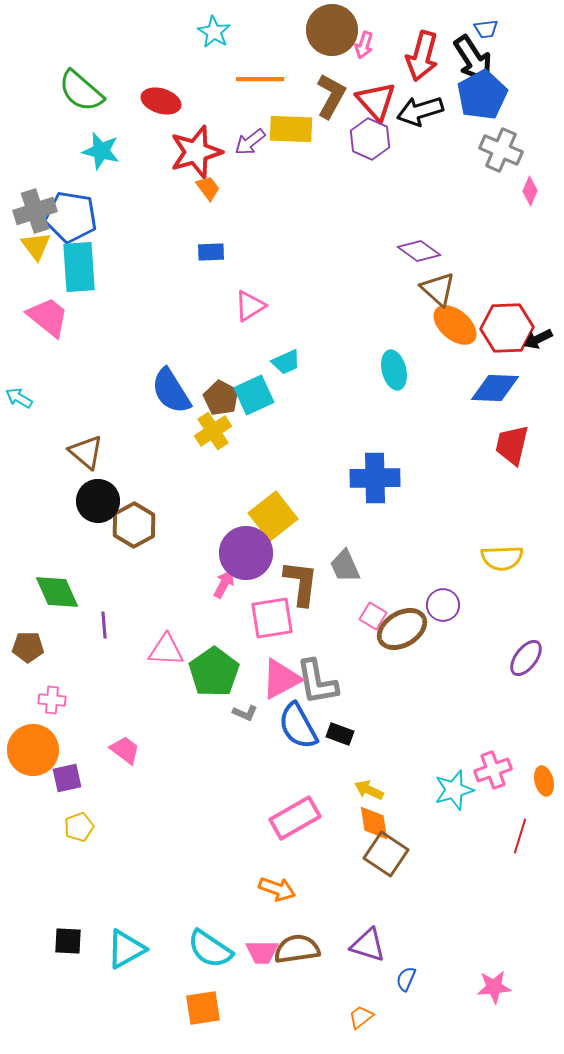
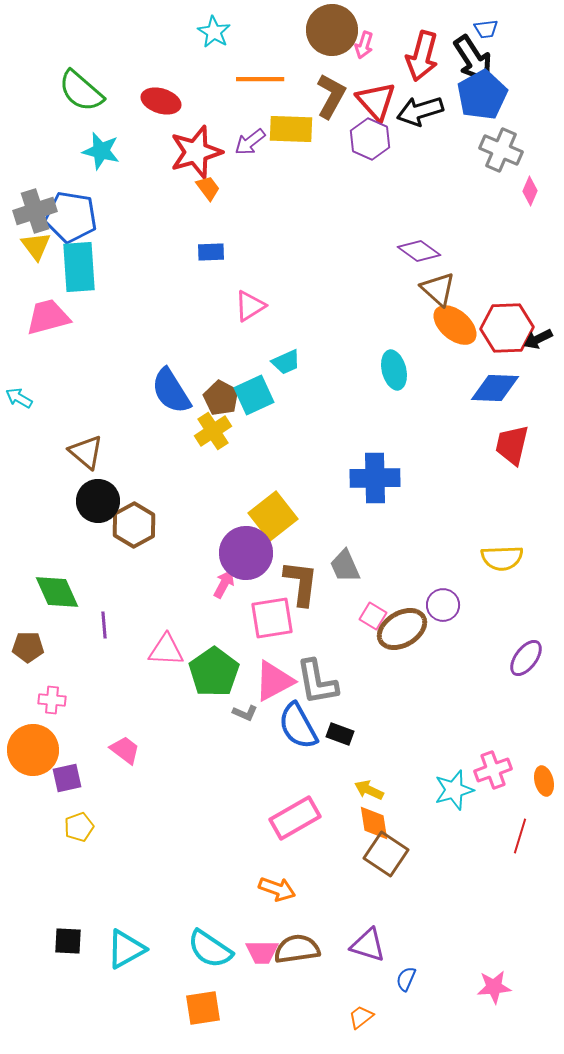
pink trapezoid at (48, 317): rotated 54 degrees counterclockwise
pink triangle at (281, 679): moved 7 px left, 2 px down
